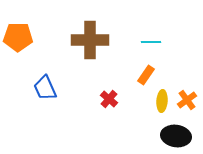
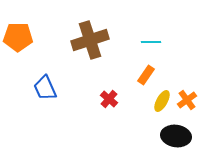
brown cross: rotated 18 degrees counterclockwise
yellow ellipse: rotated 25 degrees clockwise
